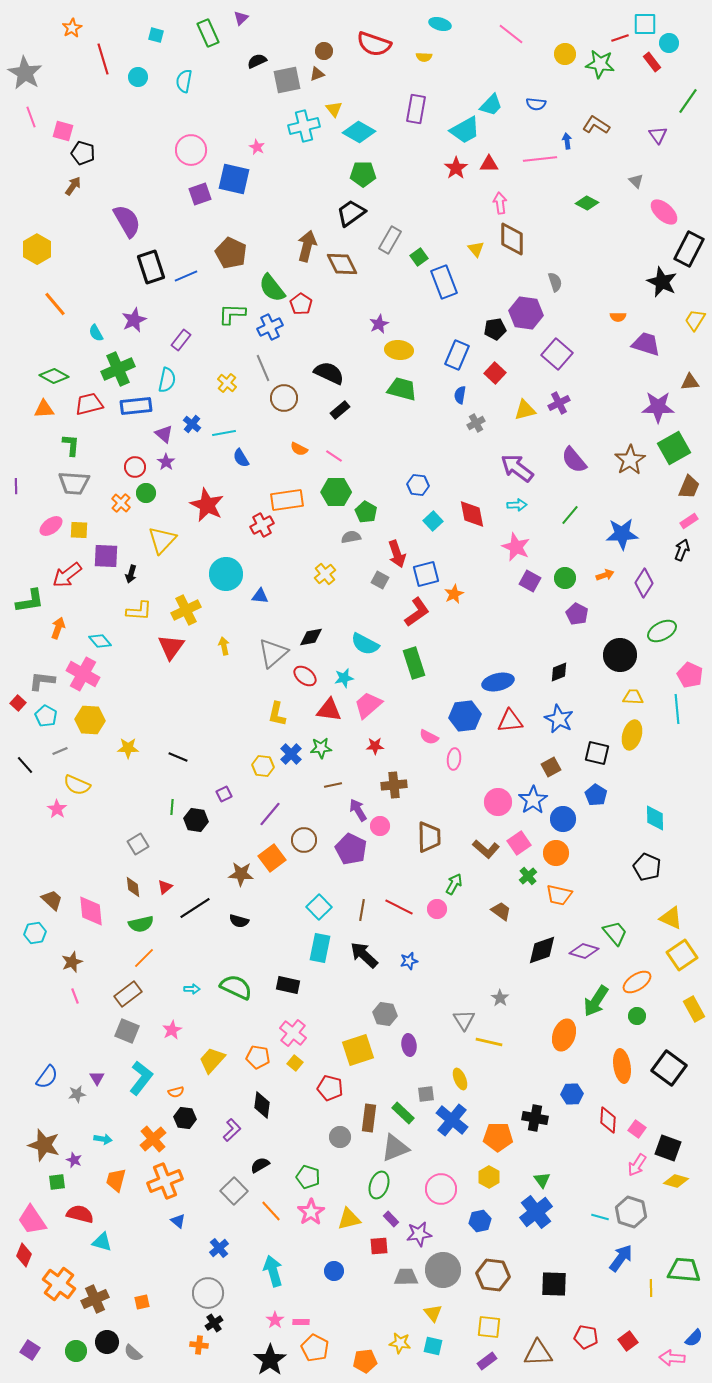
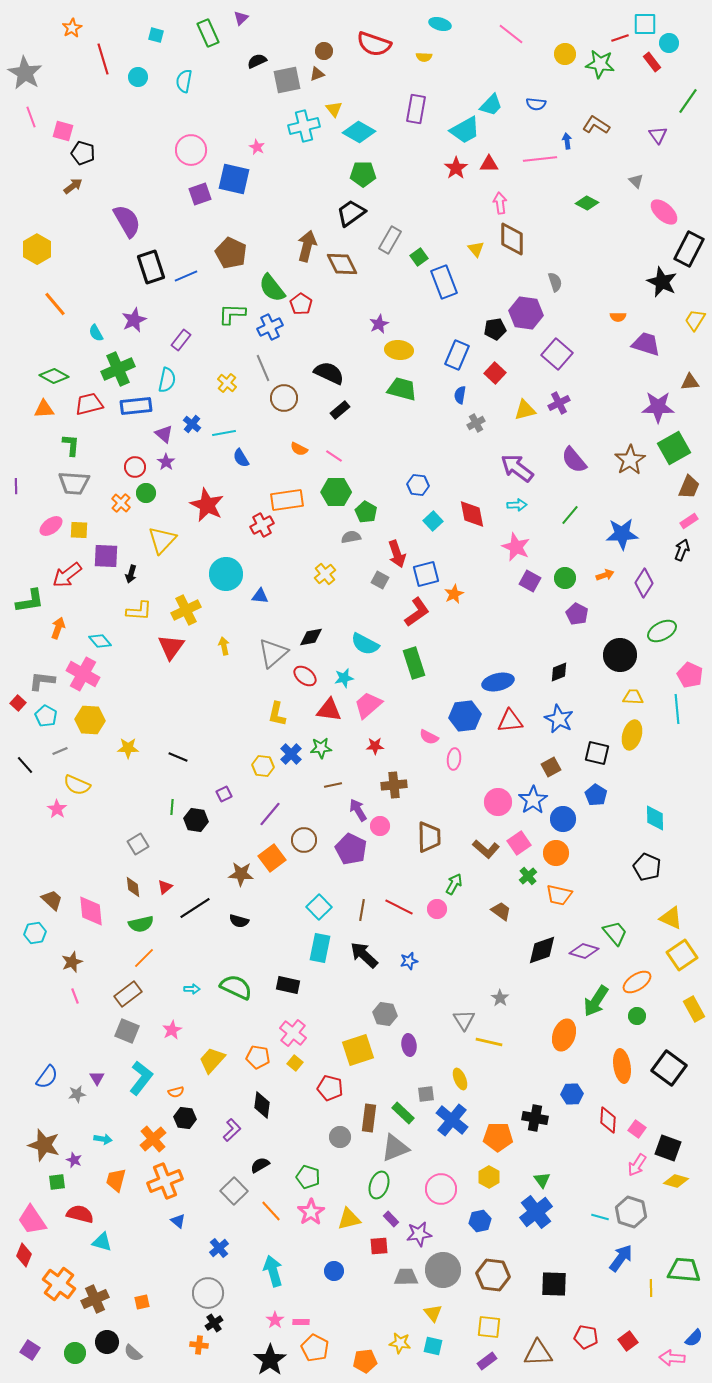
brown arrow at (73, 186): rotated 18 degrees clockwise
green circle at (76, 1351): moved 1 px left, 2 px down
